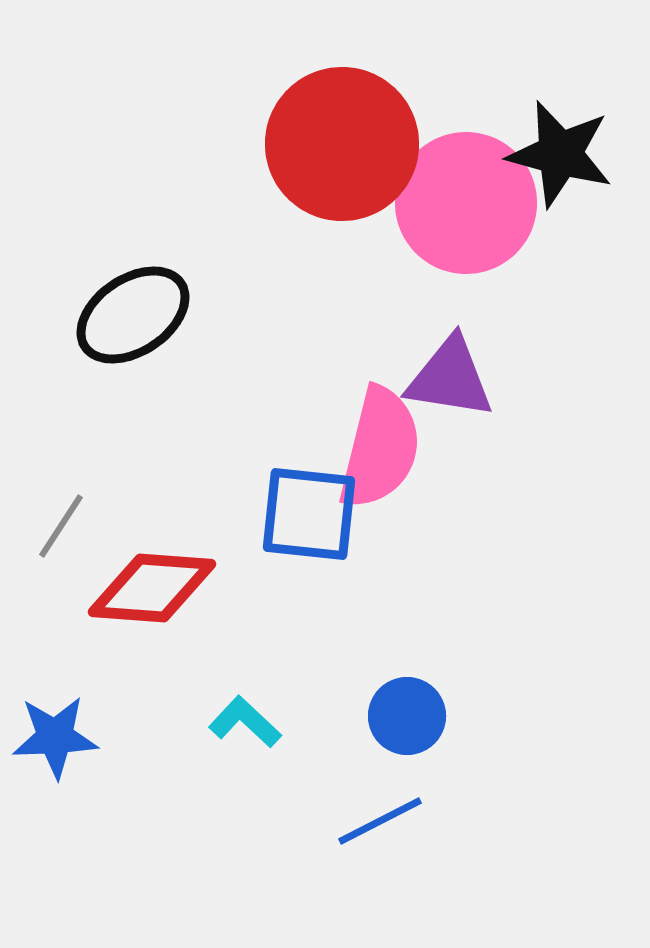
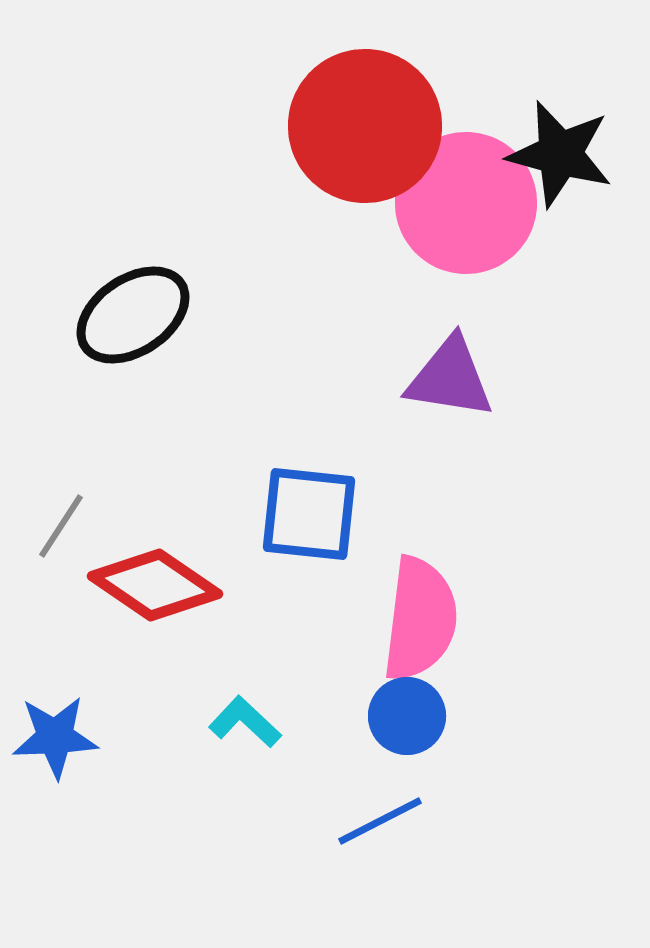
red circle: moved 23 px right, 18 px up
pink semicircle: moved 40 px right, 171 px down; rotated 7 degrees counterclockwise
red diamond: moved 3 px right, 3 px up; rotated 30 degrees clockwise
